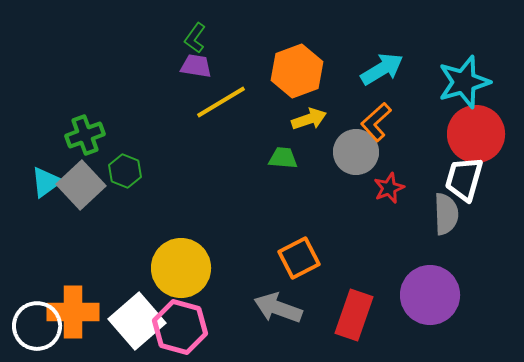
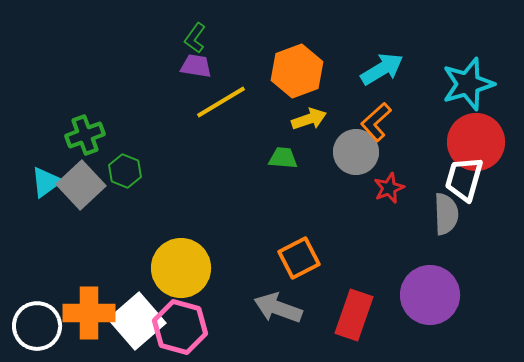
cyan star: moved 4 px right, 2 px down
red circle: moved 8 px down
orange cross: moved 16 px right, 1 px down
